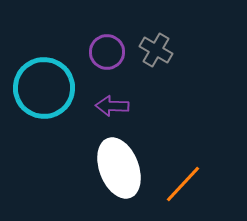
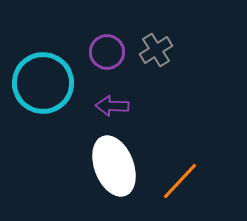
gray cross: rotated 28 degrees clockwise
cyan circle: moved 1 px left, 5 px up
white ellipse: moved 5 px left, 2 px up
orange line: moved 3 px left, 3 px up
